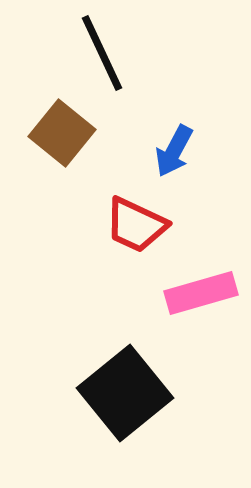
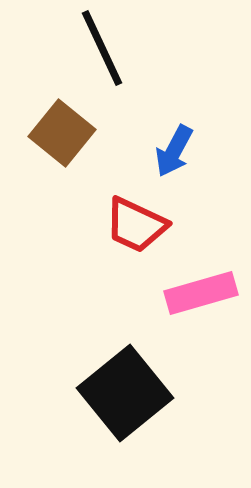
black line: moved 5 px up
